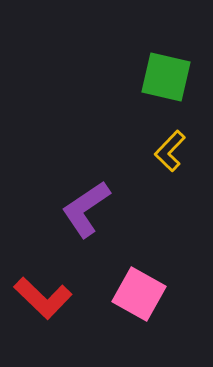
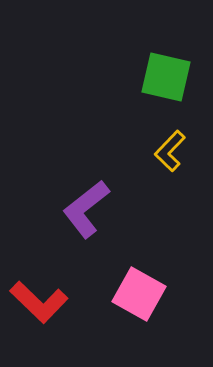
purple L-shape: rotated 4 degrees counterclockwise
red L-shape: moved 4 px left, 4 px down
